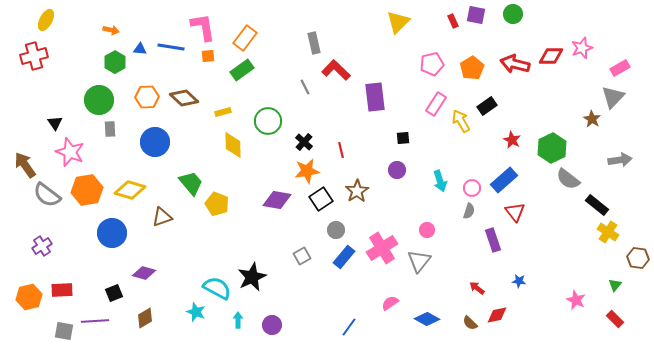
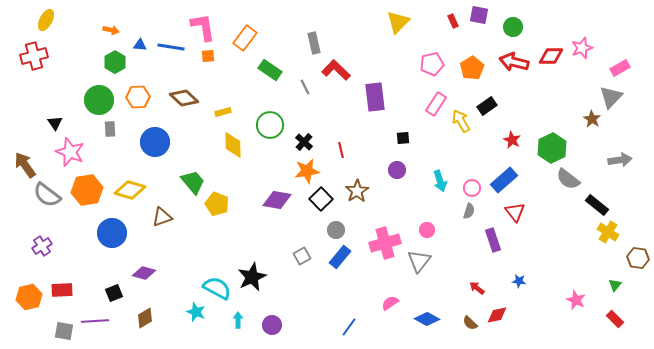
green circle at (513, 14): moved 13 px down
purple square at (476, 15): moved 3 px right
blue triangle at (140, 49): moved 4 px up
red arrow at (515, 64): moved 1 px left, 2 px up
green rectangle at (242, 70): moved 28 px right; rotated 70 degrees clockwise
orange hexagon at (147, 97): moved 9 px left
gray triangle at (613, 97): moved 2 px left
green circle at (268, 121): moved 2 px right, 4 px down
green trapezoid at (191, 183): moved 2 px right, 1 px up
black square at (321, 199): rotated 10 degrees counterclockwise
pink cross at (382, 248): moved 3 px right, 5 px up; rotated 16 degrees clockwise
blue rectangle at (344, 257): moved 4 px left
